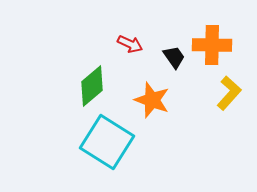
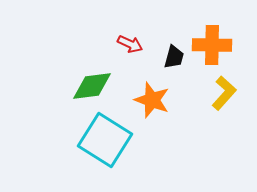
black trapezoid: rotated 50 degrees clockwise
green diamond: rotated 33 degrees clockwise
yellow L-shape: moved 5 px left
cyan square: moved 2 px left, 2 px up
